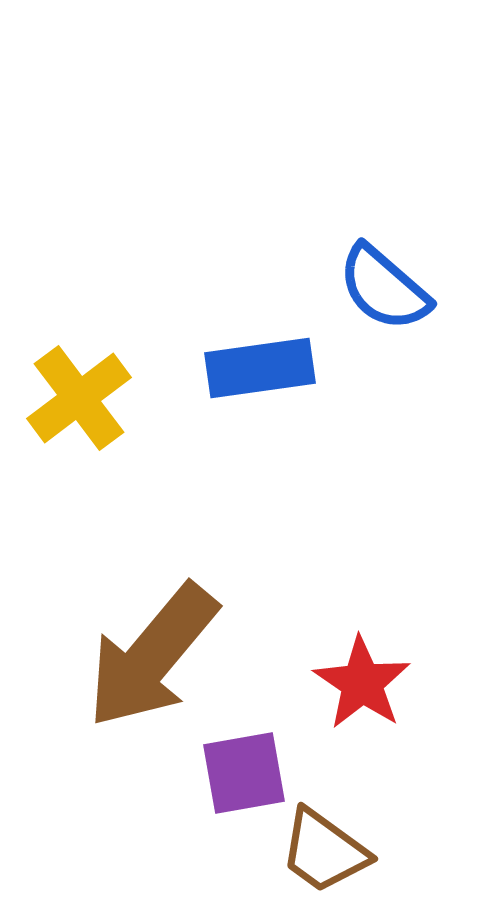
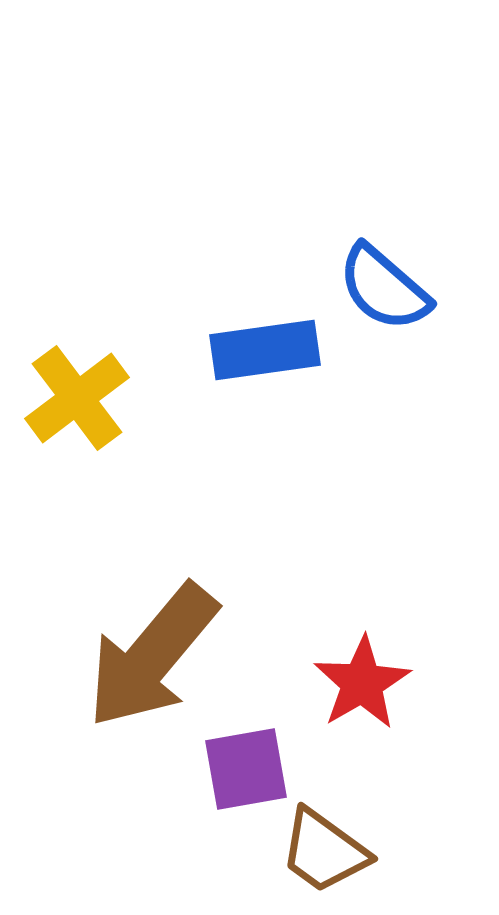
blue rectangle: moved 5 px right, 18 px up
yellow cross: moved 2 px left
red star: rotated 8 degrees clockwise
purple square: moved 2 px right, 4 px up
